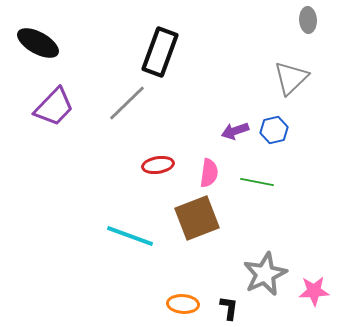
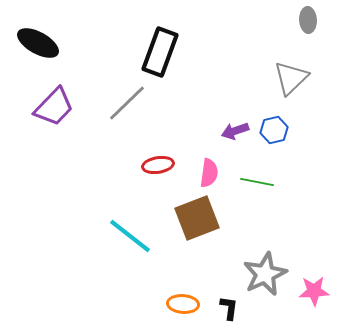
cyan line: rotated 18 degrees clockwise
